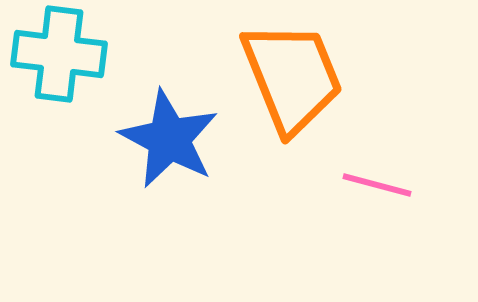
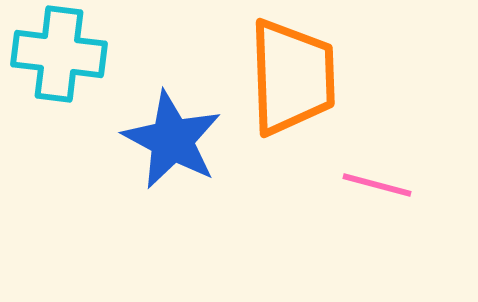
orange trapezoid: rotated 20 degrees clockwise
blue star: moved 3 px right, 1 px down
